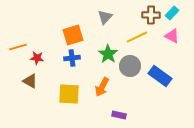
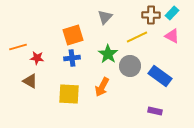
purple rectangle: moved 36 px right, 4 px up
